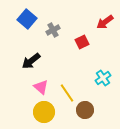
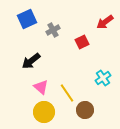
blue square: rotated 24 degrees clockwise
